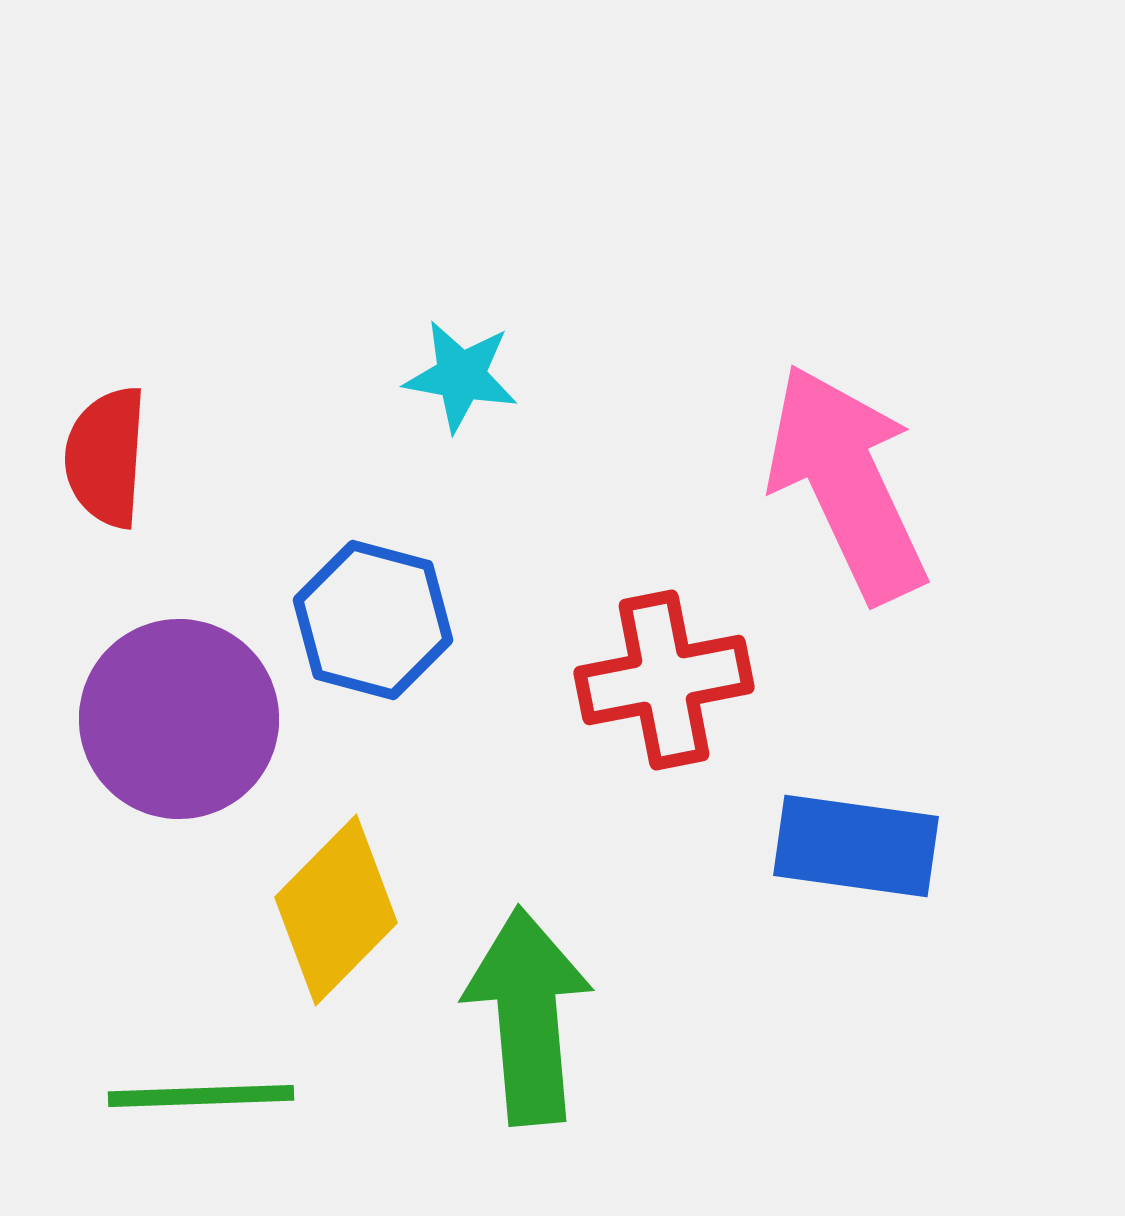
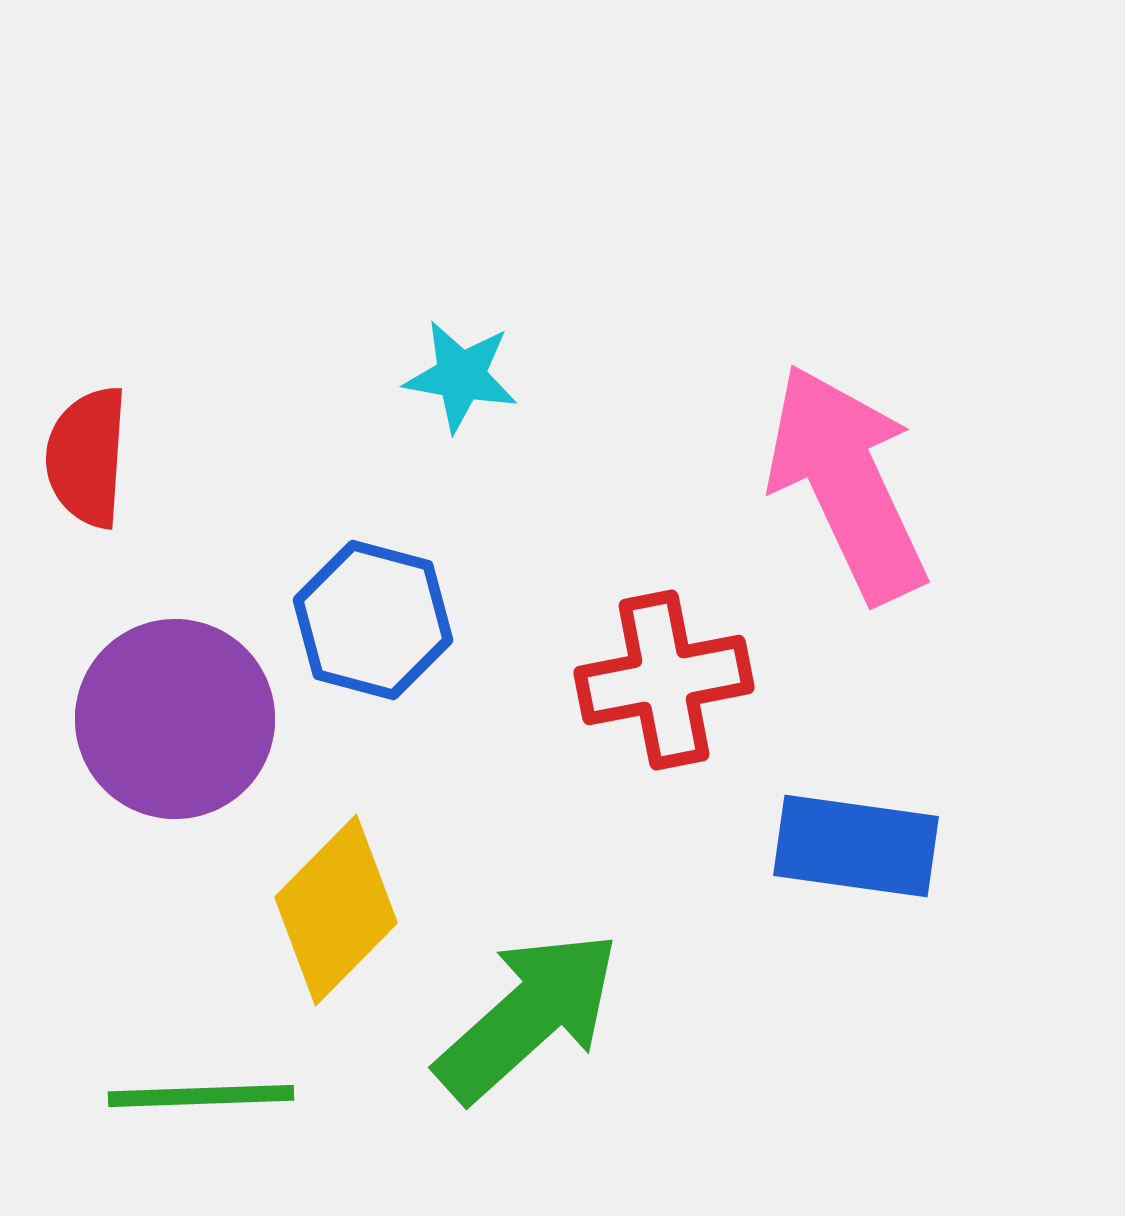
red semicircle: moved 19 px left
purple circle: moved 4 px left
green arrow: rotated 53 degrees clockwise
